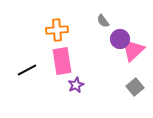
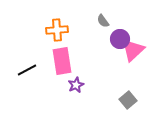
gray square: moved 7 px left, 13 px down
